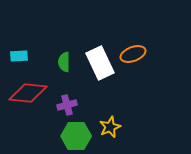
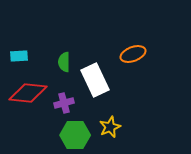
white rectangle: moved 5 px left, 17 px down
purple cross: moved 3 px left, 2 px up
green hexagon: moved 1 px left, 1 px up
